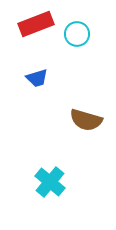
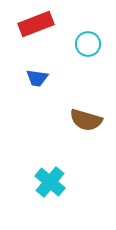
cyan circle: moved 11 px right, 10 px down
blue trapezoid: rotated 25 degrees clockwise
